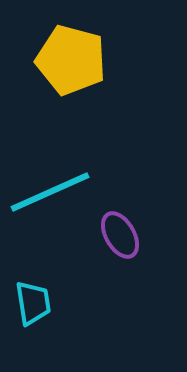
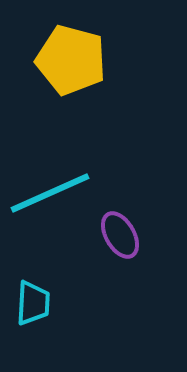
cyan line: moved 1 px down
cyan trapezoid: rotated 12 degrees clockwise
